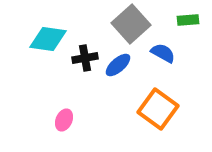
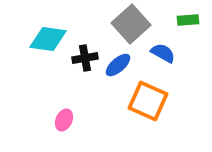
orange square: moved 10 px left, 8 px up; rotated 12 degrees counterclockwise
